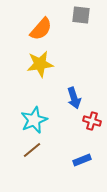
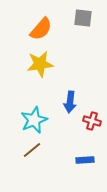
gray square: moved 2 px right, 3 px down
blue arrow: moved 4 px left, 4 px down; rotated 25 degrees clockwise
blue rectangle: moved 3 px right; rotated 18 degrees clockwise
